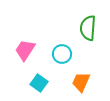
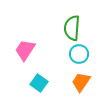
green semicircle: moved 16 px left
cyan circle: moved 17 px right
orange trapezoid: rotated 10 degrees clockwise
